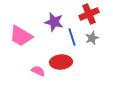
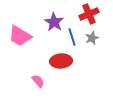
purple star: rotated 18 degrees clockwise
pink trapezoid: moved 1 px left
red ellipse: moved 1 px up
pink semicircle: moved 10 px down; rotated 24 degrees clockwise
